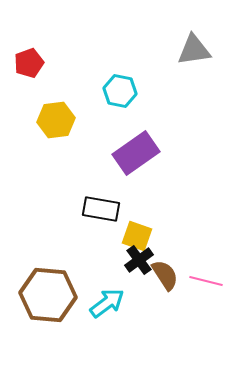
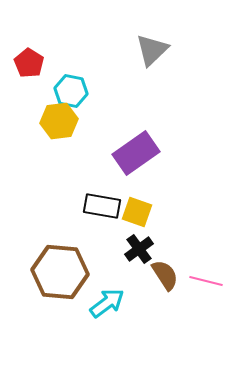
gray triangle: moved 42 px left; rotated 36 degrees counterclockwise
red pentagon: rotated 20 degrees counterclockwise
cyan hexagon: moved 49 px left
yellow hexagon: moved 3 px right, 1 px down
black rectangle: moved 1 px right, 3 px up
yellow square: moved 24 px up
black cross: moved 11 px up
brown hexagon: moved 12 px right, 23 px up
